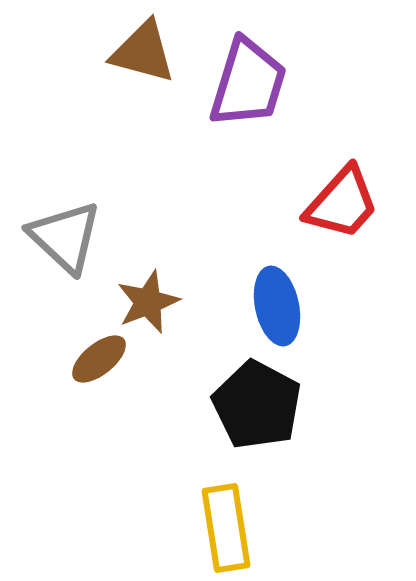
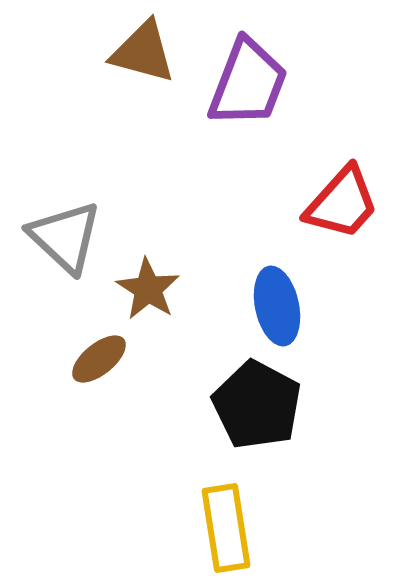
purple trapezoid: rotated 4 degrees clockwise
brown star: moved 13 px up; rotated 18 degrees counterclockwise
